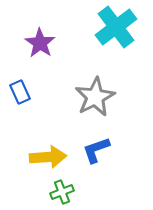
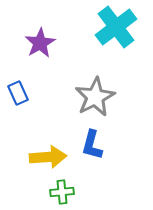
purple star: rotated 8 degrees clockwise
blue rectangle: moved 2 px left, 1 px down
blue L-shape: moved 4 px left, 5 px up; rotated 56 degrees counterclockwise
green cross: rotated 15 degrees clockwise
